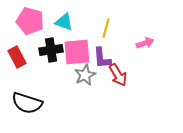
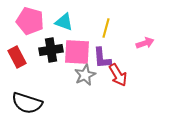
pink square: rotated 8 degrees clockwise
